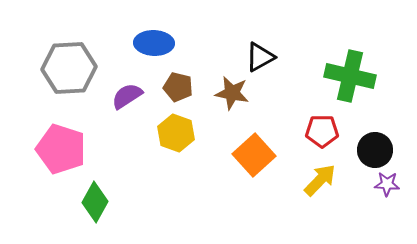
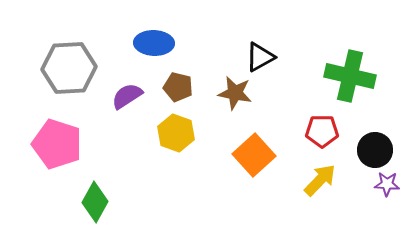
brown star: moved 3 px right
pink pentagon: moved 4 px left, 5 px up
